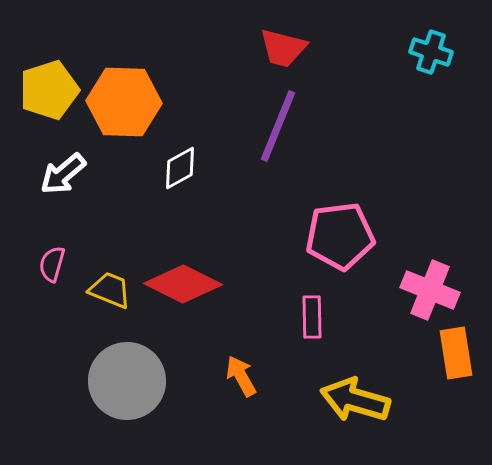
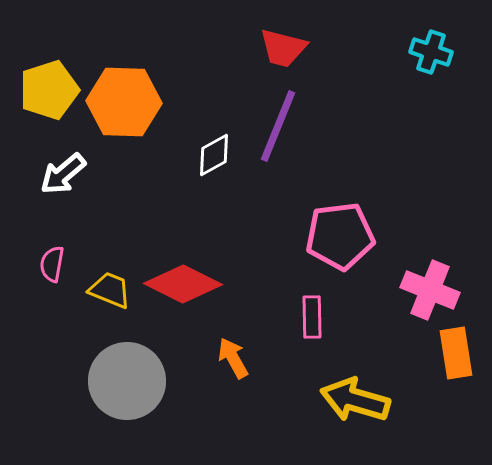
white diamond: moved 34 px right, 13 px up
pink semicircle: rotated 6 degrees counterclockwise
orange arrow: moved 8 px left, 18 px up
